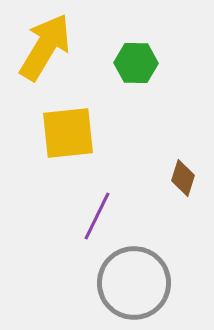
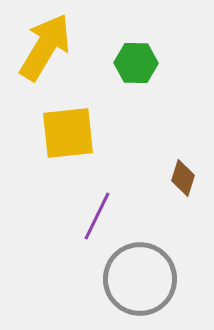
gray circle: moved 6 px right, 4 px up
